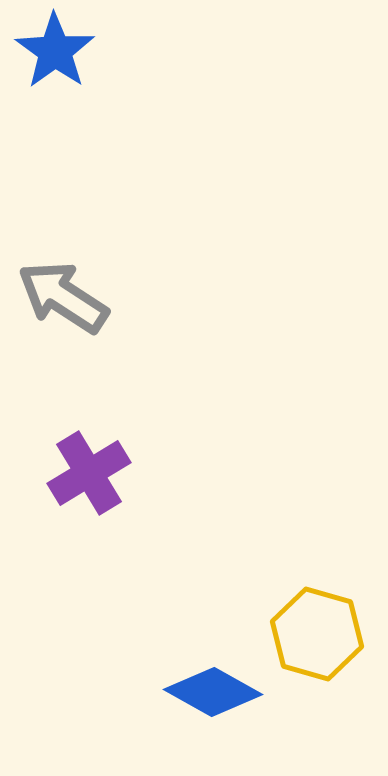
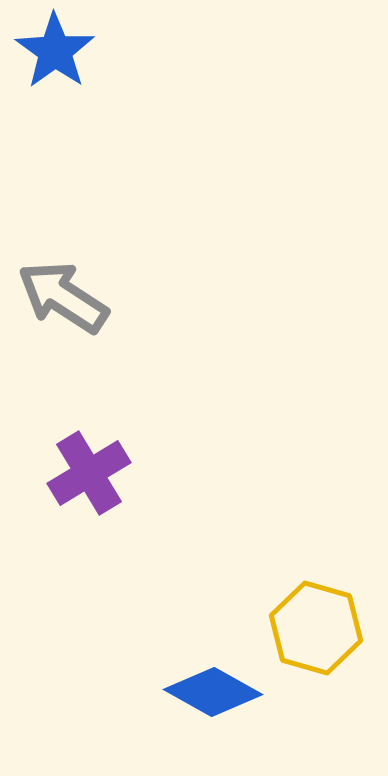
yellow hexagon: moved 1 px left, 6 px up
